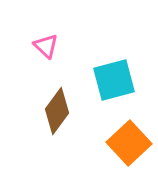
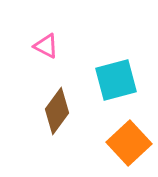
pink triangle: rotated 16 degrees counterclockwise
cyan square: moved 2 px right
